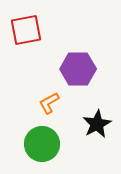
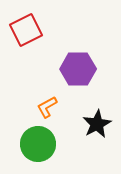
red square: rotated 16 degrees counterclockwise
orange L-shape: moved 2 px left, 4 px down
green circle: moved 4 px left
